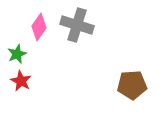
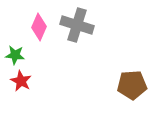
pink diamond: rotated 12 degrees counterclockwise
green star: moved 2 px left, 1 px down; rotated 30 degrees clockwise
